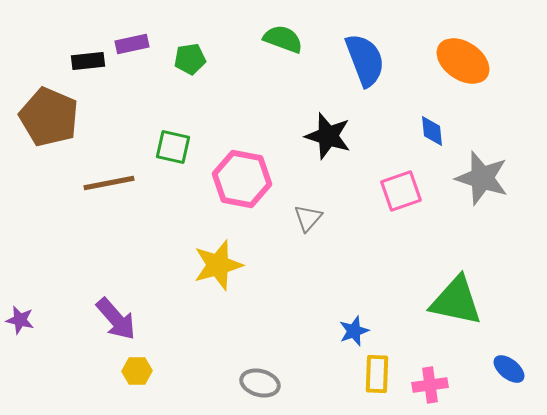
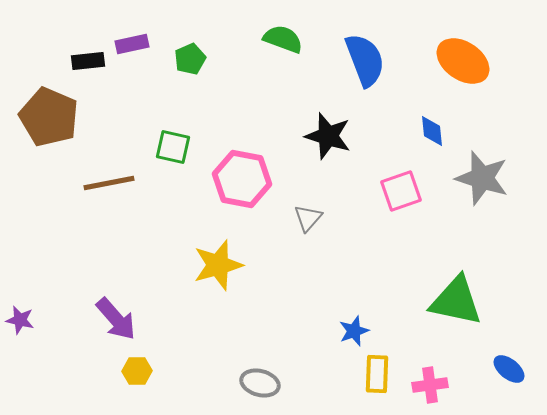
green pentagon: rotated 16 degrees counterclockwise
